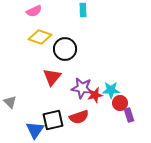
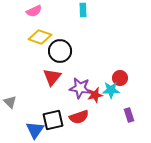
black circle: moved 5 px left, 2 px down
purple star: moved 2 px left
red circle: moved 25 px up
